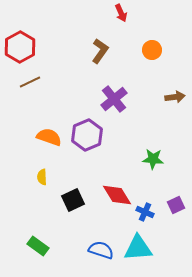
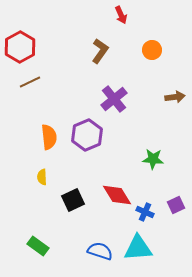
red arrow: moved 2 px down
orange semicircle: rotated 65 degrees clockwise
blue semicircle: moved 1 px left, 1 px down
